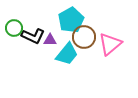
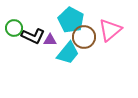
cyan pentagon: rotated 15 degrees counterclockwise
pink triangle: moved 14 px up
cyan trapezoid: moved 1 px right, 1 px up
